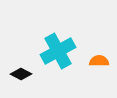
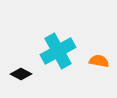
orange semicircle: rotated 12 degrees clockwise
